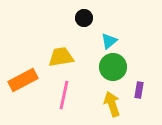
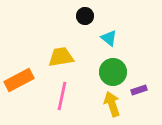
black circle: moved 1 px right, 2 px up
cyan triangle: moved 3 px up; rotated 42 degrees counterclockwise
green circle: moved 5 px down
orange rectangle: moved 4 px left
purple rectangle: rotated 63 degrees clockwise
pink line: moved 2 px left, 1 px down
